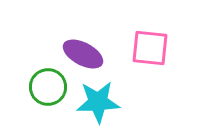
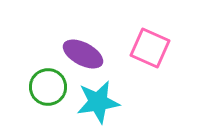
pink square: rotated 18 degrees clockwise
cyan star: rotated 6 degrees counterclockwise
